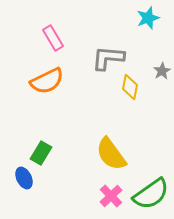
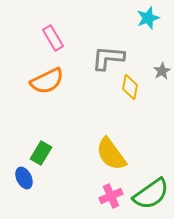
pink cross: rotated 20 degrees clockwise
